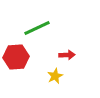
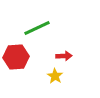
red arrow: moved 3 px left, 1 px down
yellow star: rotated 14 degrees counterclockwise
